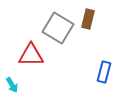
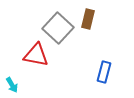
gray square: rotated 12 degrees clockwise
red triangle: moved 5 px right; rotated 12 degrees clockwise
